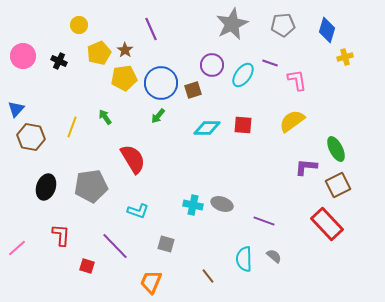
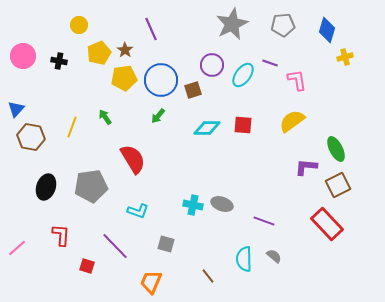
black cross at (59, 61): rotated 14 degrees counterclockwise
blue circle at (161, 83): moved 3 px up
